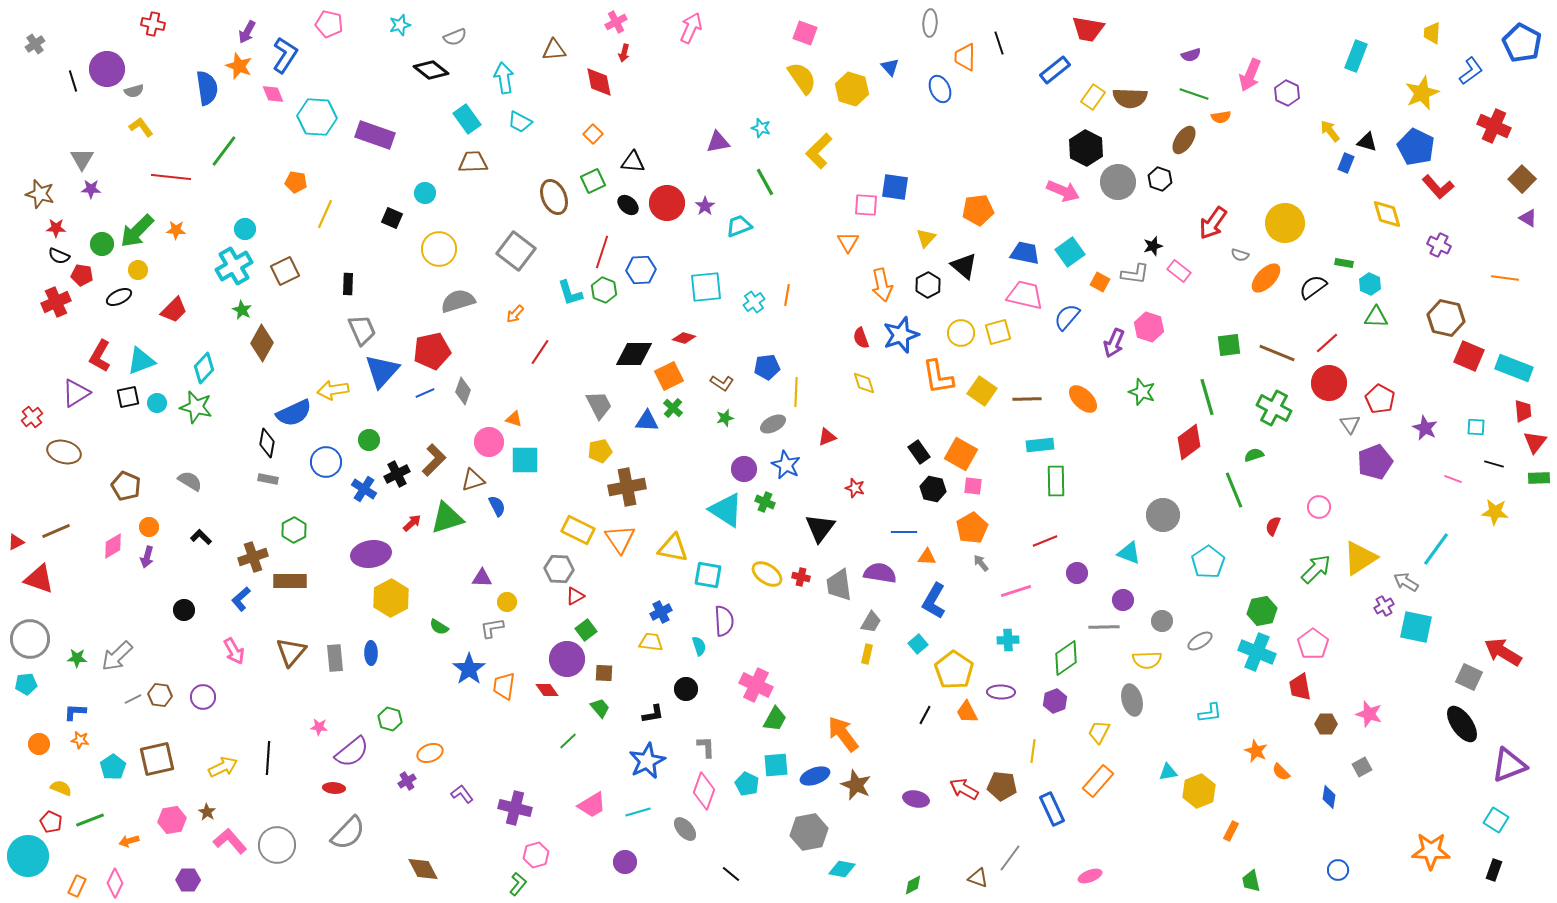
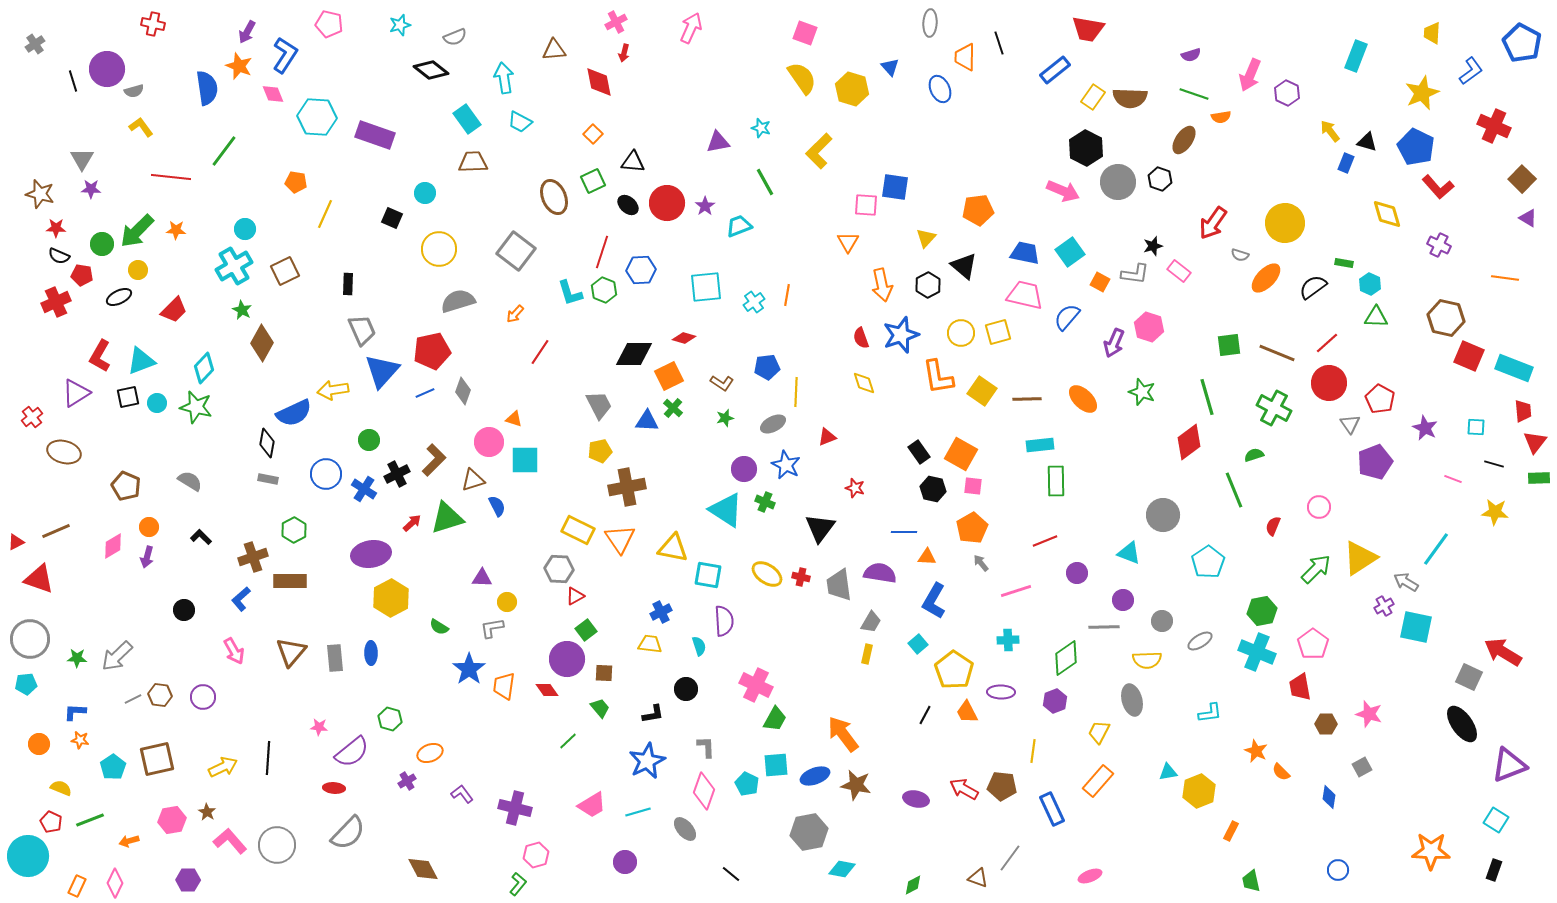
blue circle at (326, 462): moved 12 px down
yellow trapezoid at (651, 642): moved 1 px left, 2 px down
brown star at (856, 785): rotated 12 degrees counterclockwise
